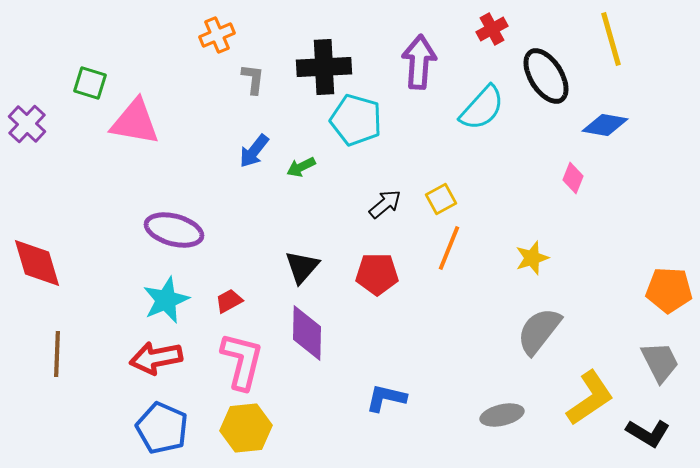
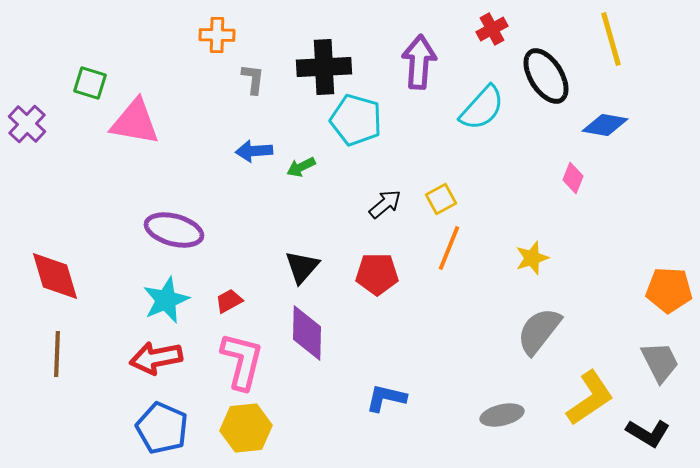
orange cross: rotated 24 degrees clockwise
blue arrow: rotated 48 degrees clockwise
red diamond: moved 18 px right, 13 px down
